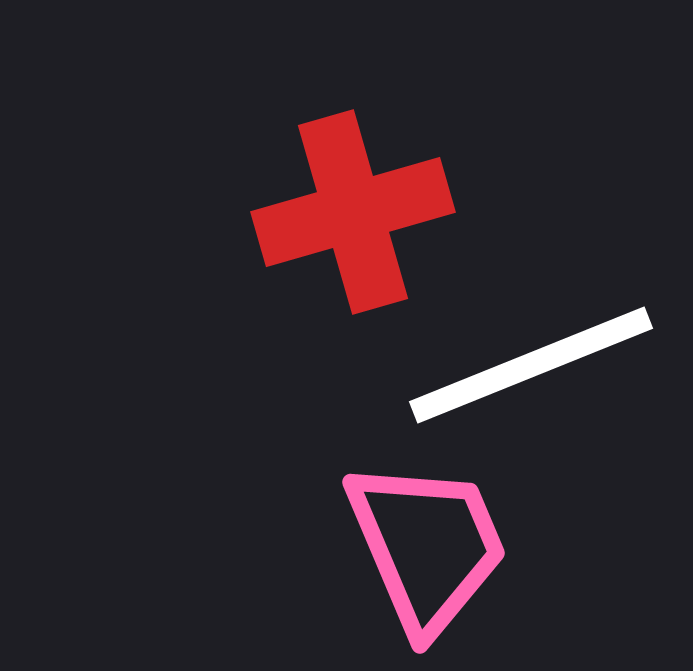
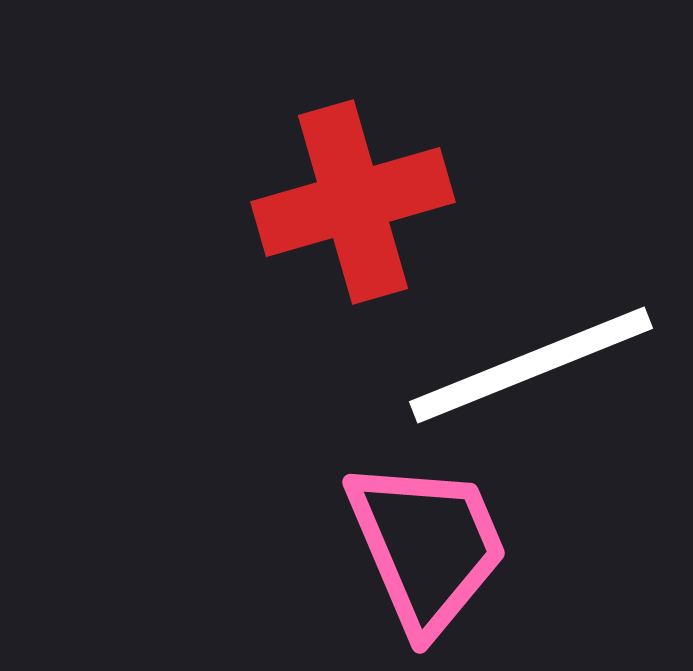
red cross: moved 10 px up
